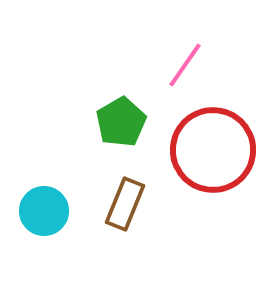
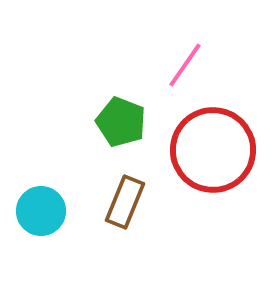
green pentagon: rotated 21 degrees counterclockwise
brown rectangle: moved 2 px up
cyan circle: moved 3 px left
